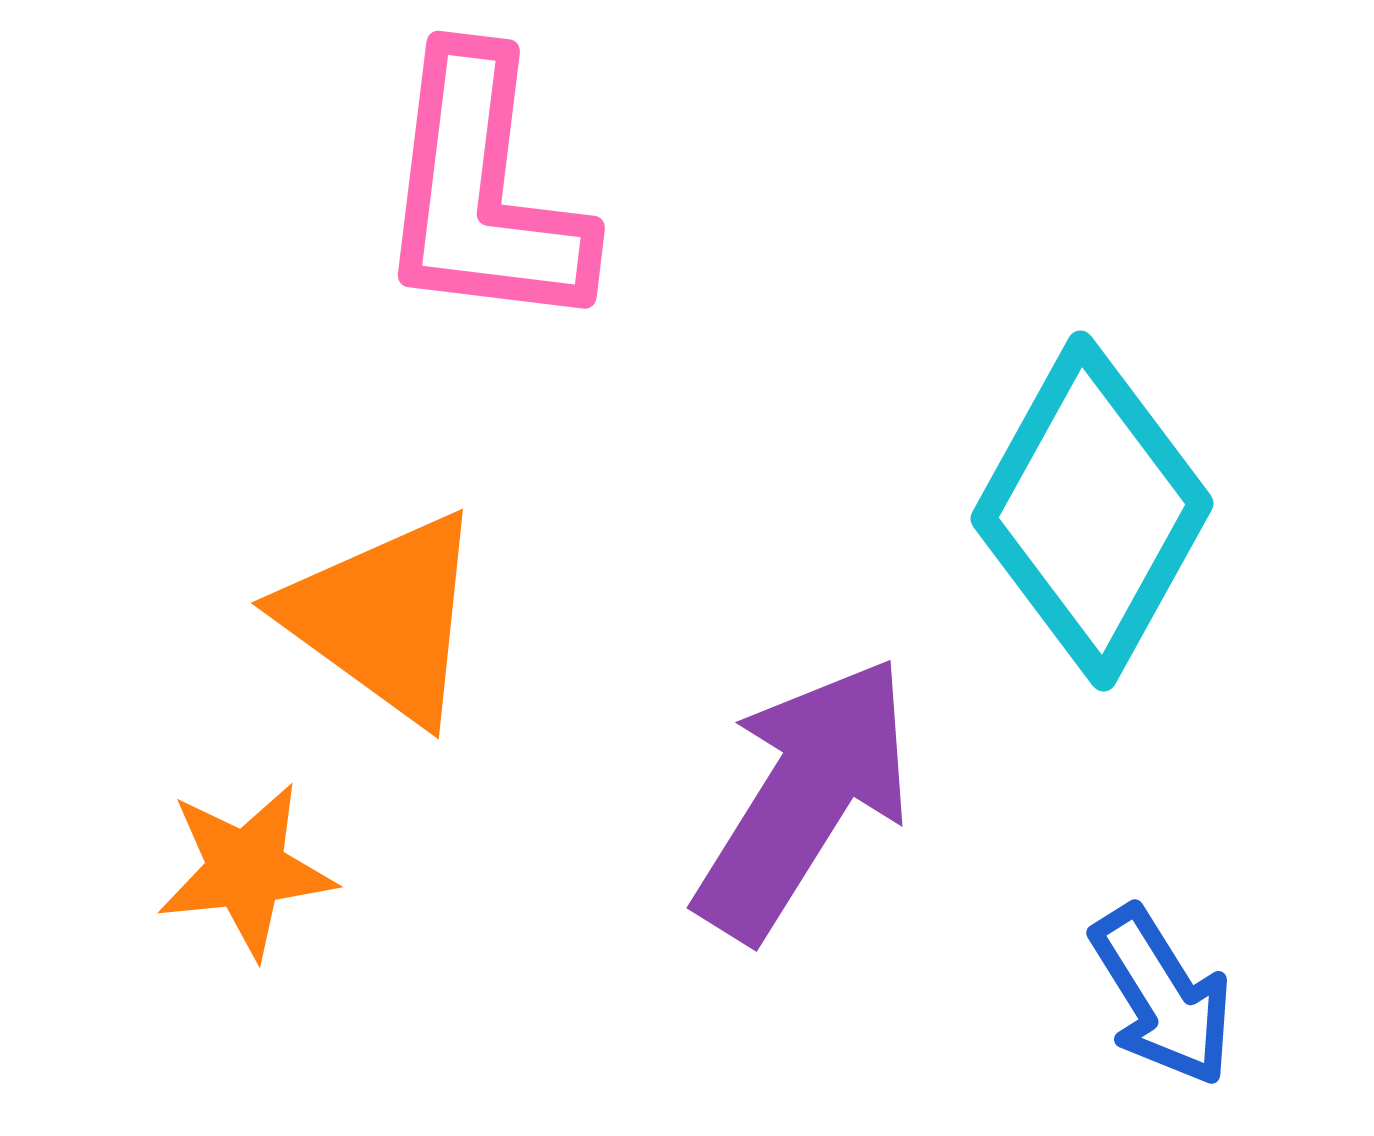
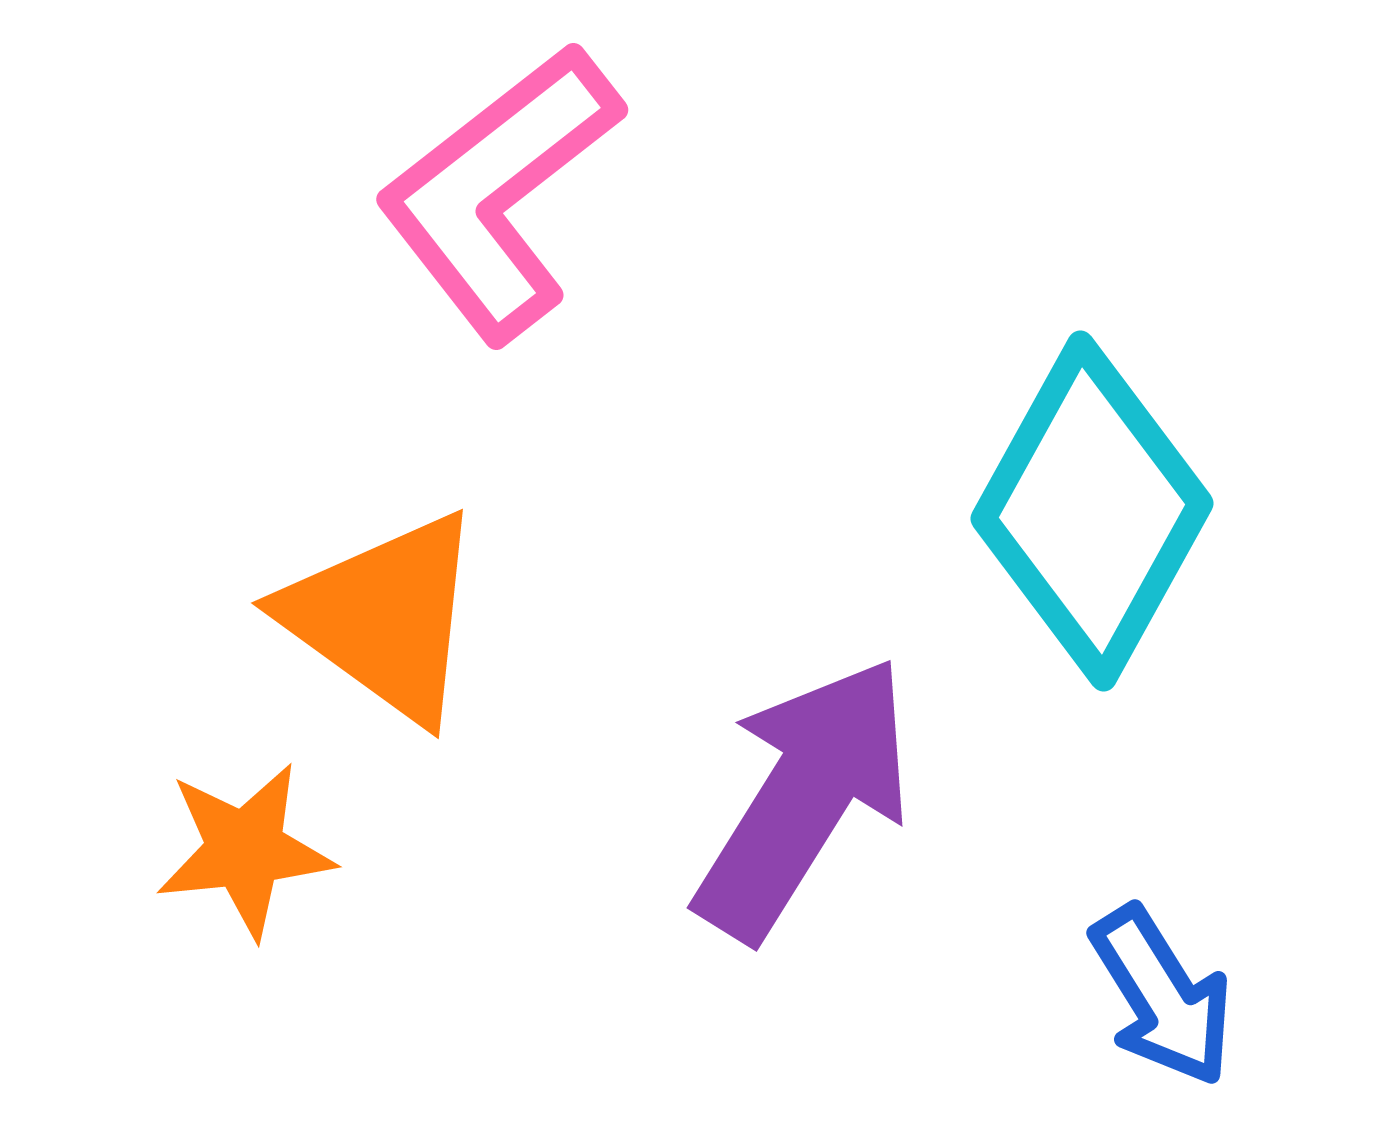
pink L-shape: moved 16 px right; rotated 45 degrees clockwise
orange star: moved 1 px left, 20 px up
